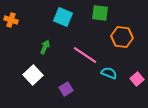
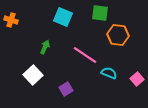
orange hexagon: moved 4 px left, 2 px up
